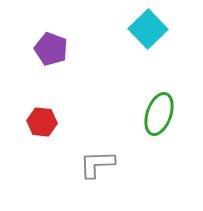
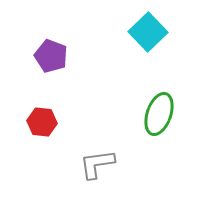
cyan square: moved 3 px down
purple pentagon: moved 7 px down
gray L-shape: rotated 6 degrees counterclockwise
